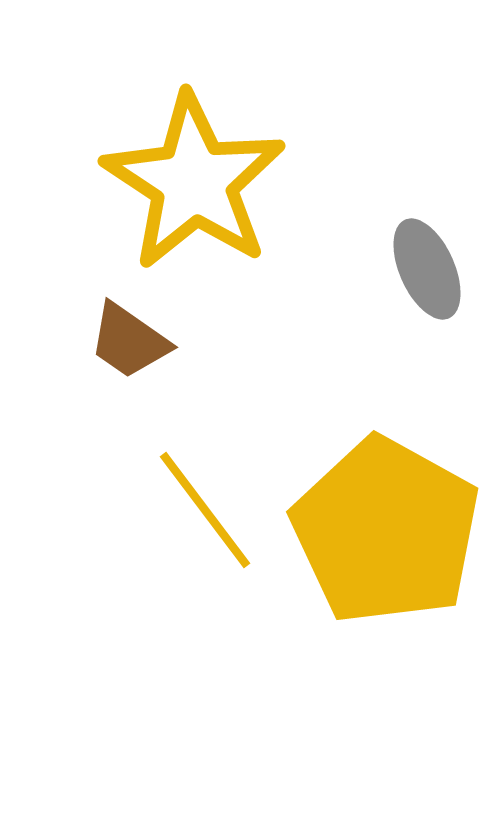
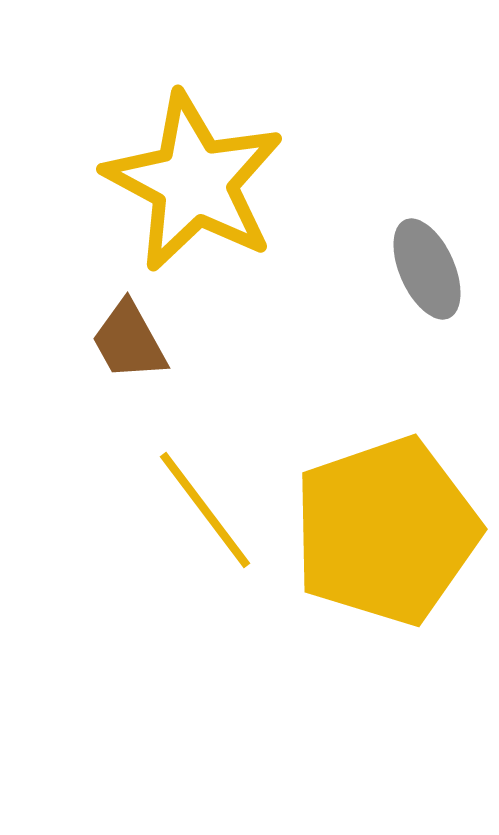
yellow star: rotated 5 degrees counterclockwise
brown trapezoid: rotated 26 degrees clockwise
yellow pentagon: rotated 24 degrees clockwise
